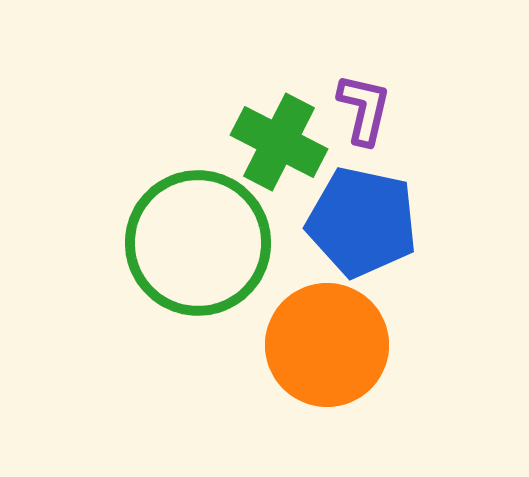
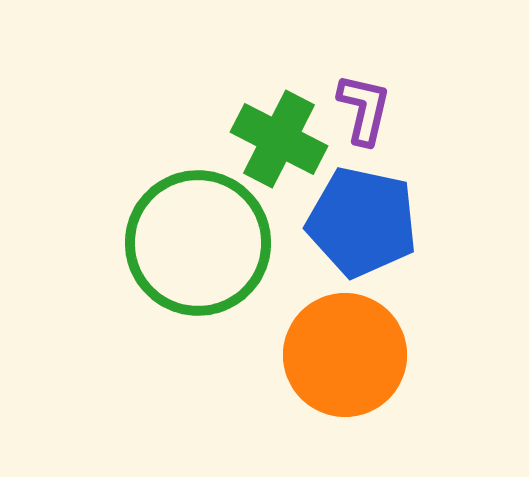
green cross: moved 3 px up
orange circle: moved 18 px right, 10 px down
